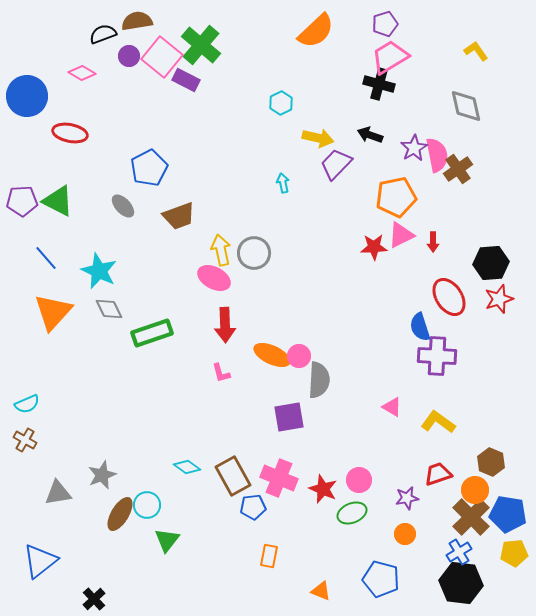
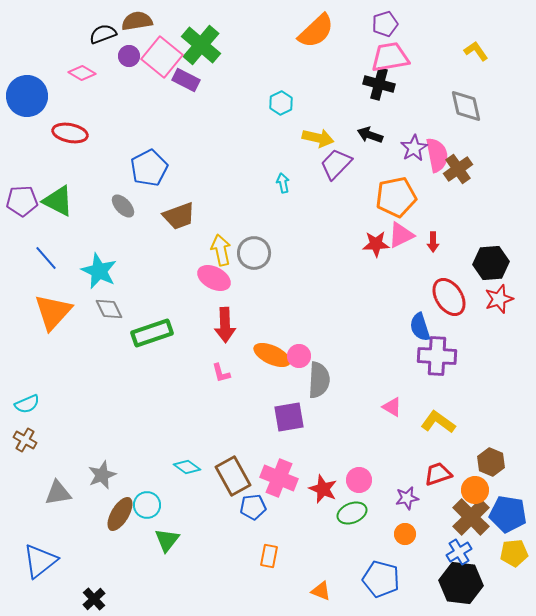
pink trapezoid at (390, 57): rotated 21 degrees clockwise
red star at (374, 247): moved 2 px right, 3 px up
